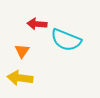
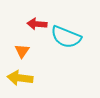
cyan semicircle: moved 3 px up
